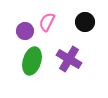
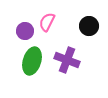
black circle: moved 4 px right, 4 px down
purple cross: moved 2 px left, 1 px down; rotated 10 degrees counterclockwise
